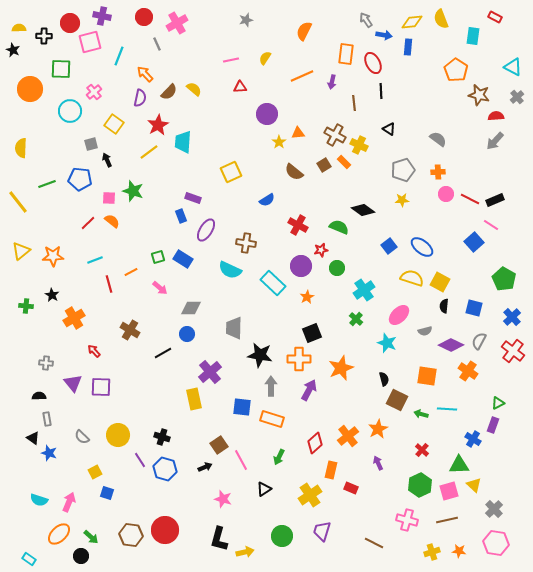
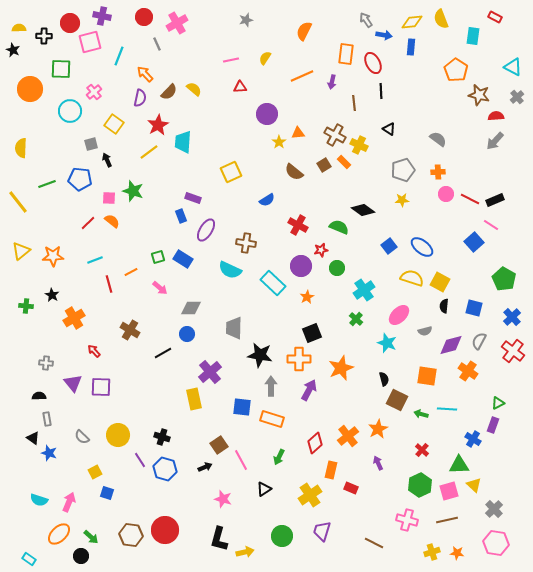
blue rectangle at (408, 47): moved 3 px right
purple diamond at (451, 345): rotated 40 degrees counterclockwise
orange star at (459, 551): moved 2 px left, 2 px down
